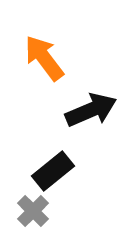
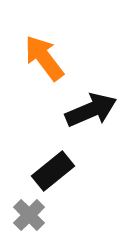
gray cross: moved 4 px left, 4 px down
